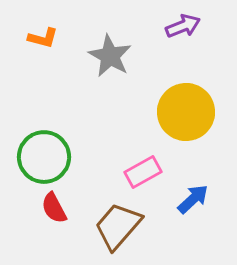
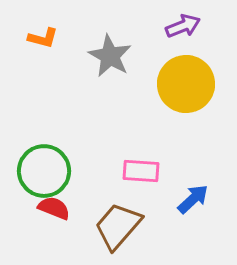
yellow circle: moved 28 px up
green circle: moved 14 px down
pink rectangle: moved 2 px left, 1 px up; rotated 33 degrees clockwise
red semicircle: rotated 140 degrees clockwise
